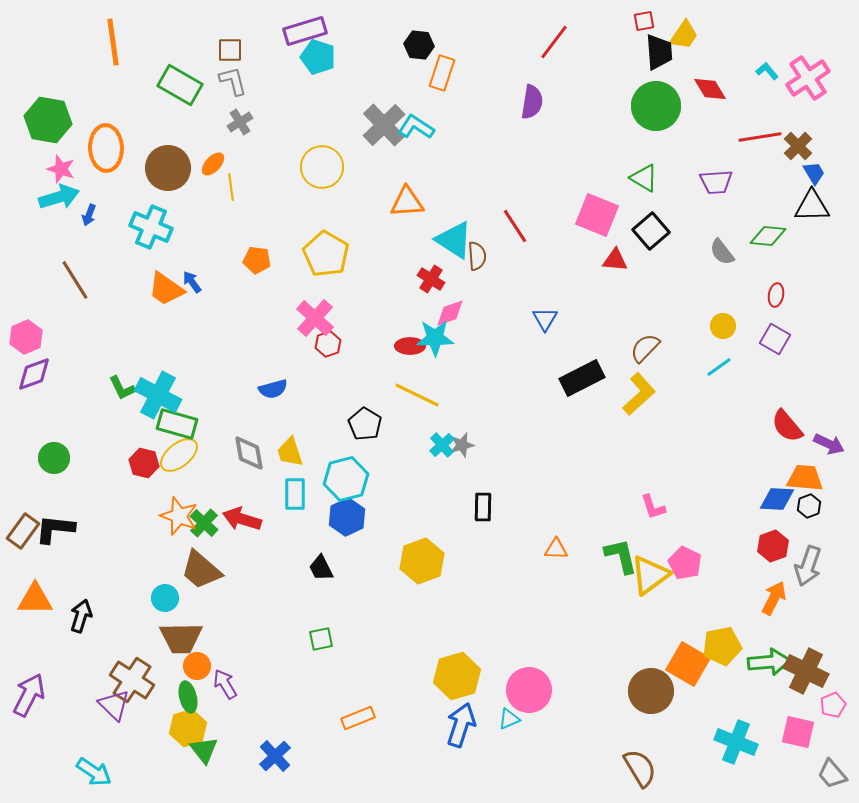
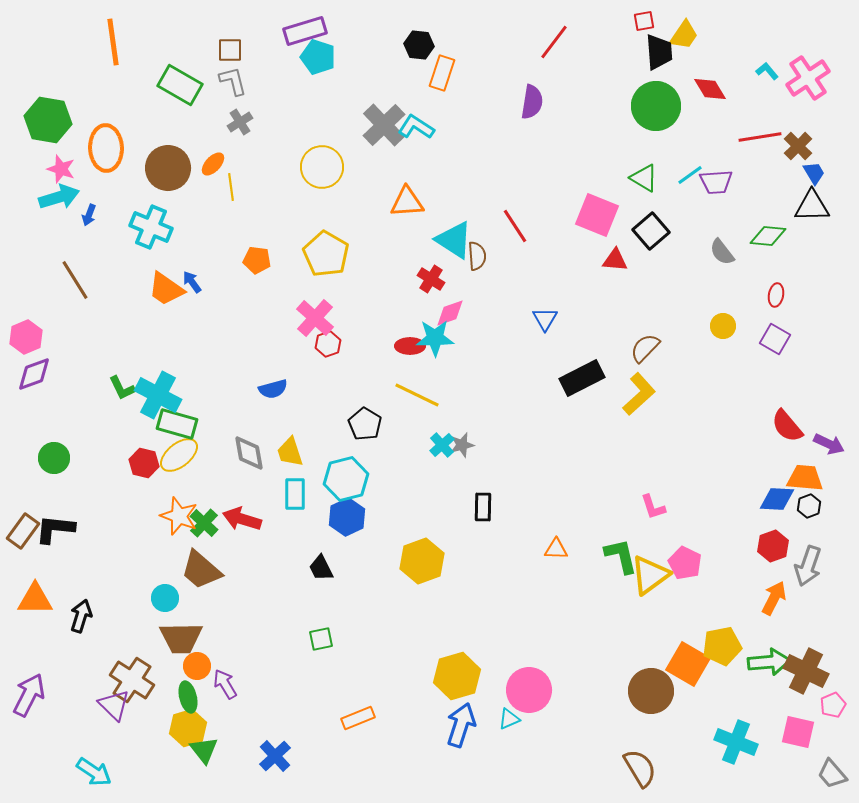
cyan line at (719, 367): moved 29 px left, 192 px up
